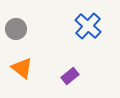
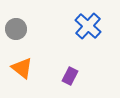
purple rectangle: rotated 24 degrees counterclockwise
